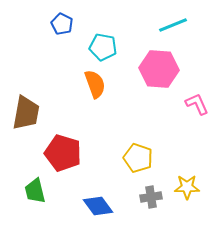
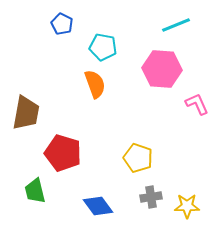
cyan line: moved 3 px right
pink hexagon: moved 3 px right
yellow star: moved 19 px down
